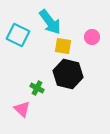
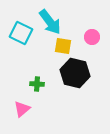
cyan square: moved 3 px right, 2 px up
black hexagon: moved 7 px right, 1 px up
green cross: moved 4 px up; rotated 24 degrees counterclockwise
pink triangle: rotated 36 degrees clockwise
